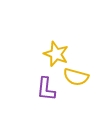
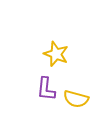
yellow semicircle: moved 22 px down
